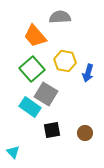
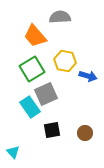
green square: rotated 10 degrees clockwise
blue arrow: moved 3 px down; rotated 90 degrees counterclockwise
gray square: rotated 35 degrees clockwise
cyan rectangle: rotated 20 degrees clockwise
